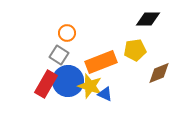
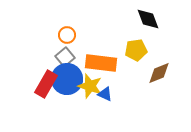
black diamond: rotated 70 degrees clockwise
orange circle: moved 2 px down
yellow pentagon: moved 1 px right
gray square: moved 6 px right, 2 px down; rotated 18 degrees clockwise
orange rectangle: moved 1 px down; rotated 28 degrees clockwise
blue circle: moved 1 px left, 2 px up
